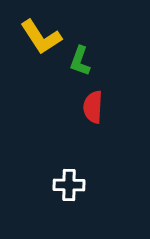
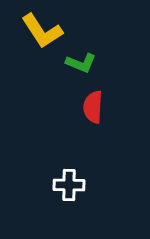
yellow L-shape: moved 1 px right, 6 px up
green L-shape: moved 1 px right, 2 px down; rotated 88 degrees counterclockwise
